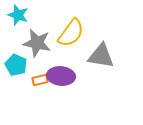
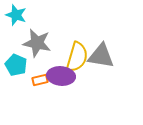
cyan star: moved 2 px left
yellow semicircle: moved 6 px right, 24 px down; rotated 20 degrees counterclockwise
